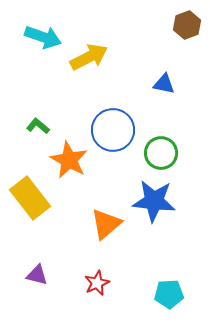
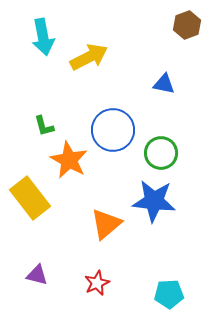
cyan arrow: rotated 60 degrees clockwise
green L-shape: moved 6 px right; rotated 145 degrees counterclockwise
